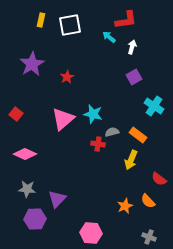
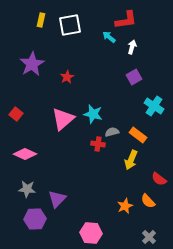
gray cross: rotated 24 degrees clockwise
